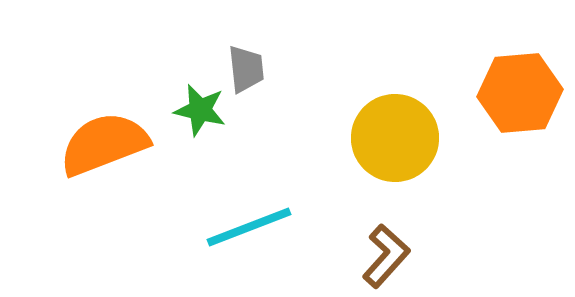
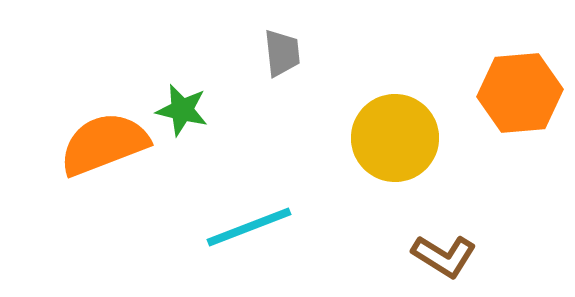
gray trapezoid: moved 36 px right, 16 px up
green star: moved 18 px left
brown L-shape: moved 58 px right; rotated 80 degrees clockwise
